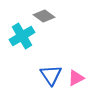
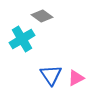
gray diamond: moved 2 px left
cyan cross: moved 3 px down
